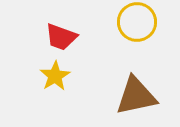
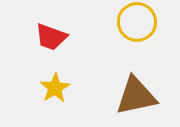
red trapezoid: moved 10 px left
yellow star: moved 12 px down
